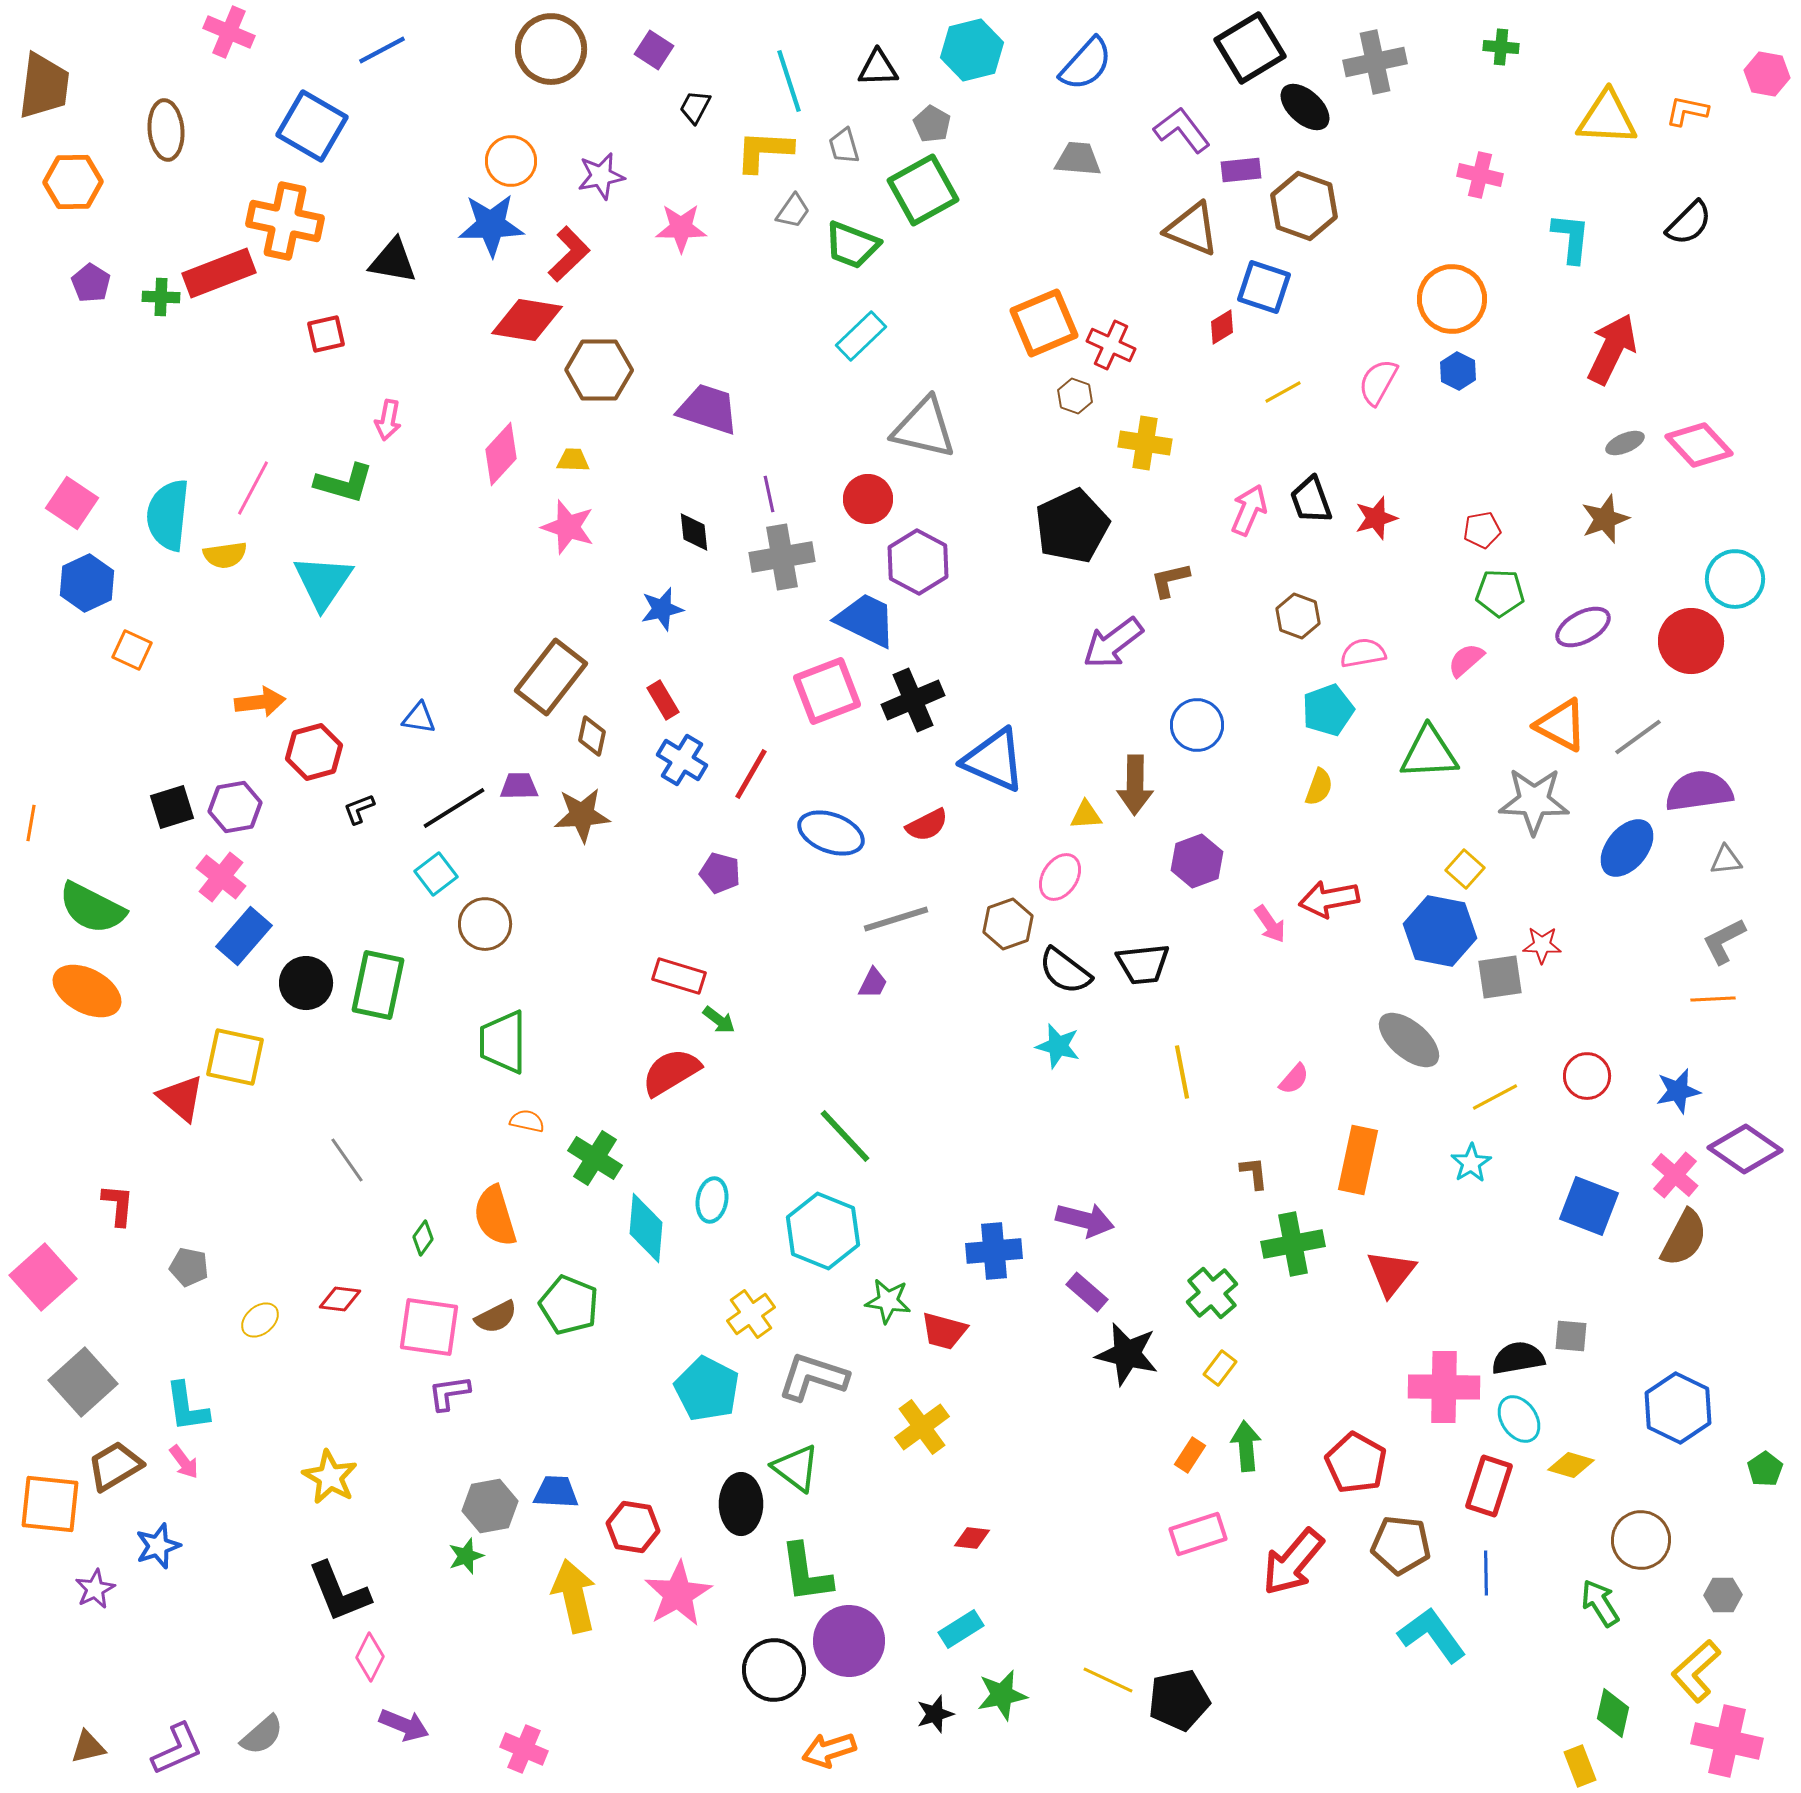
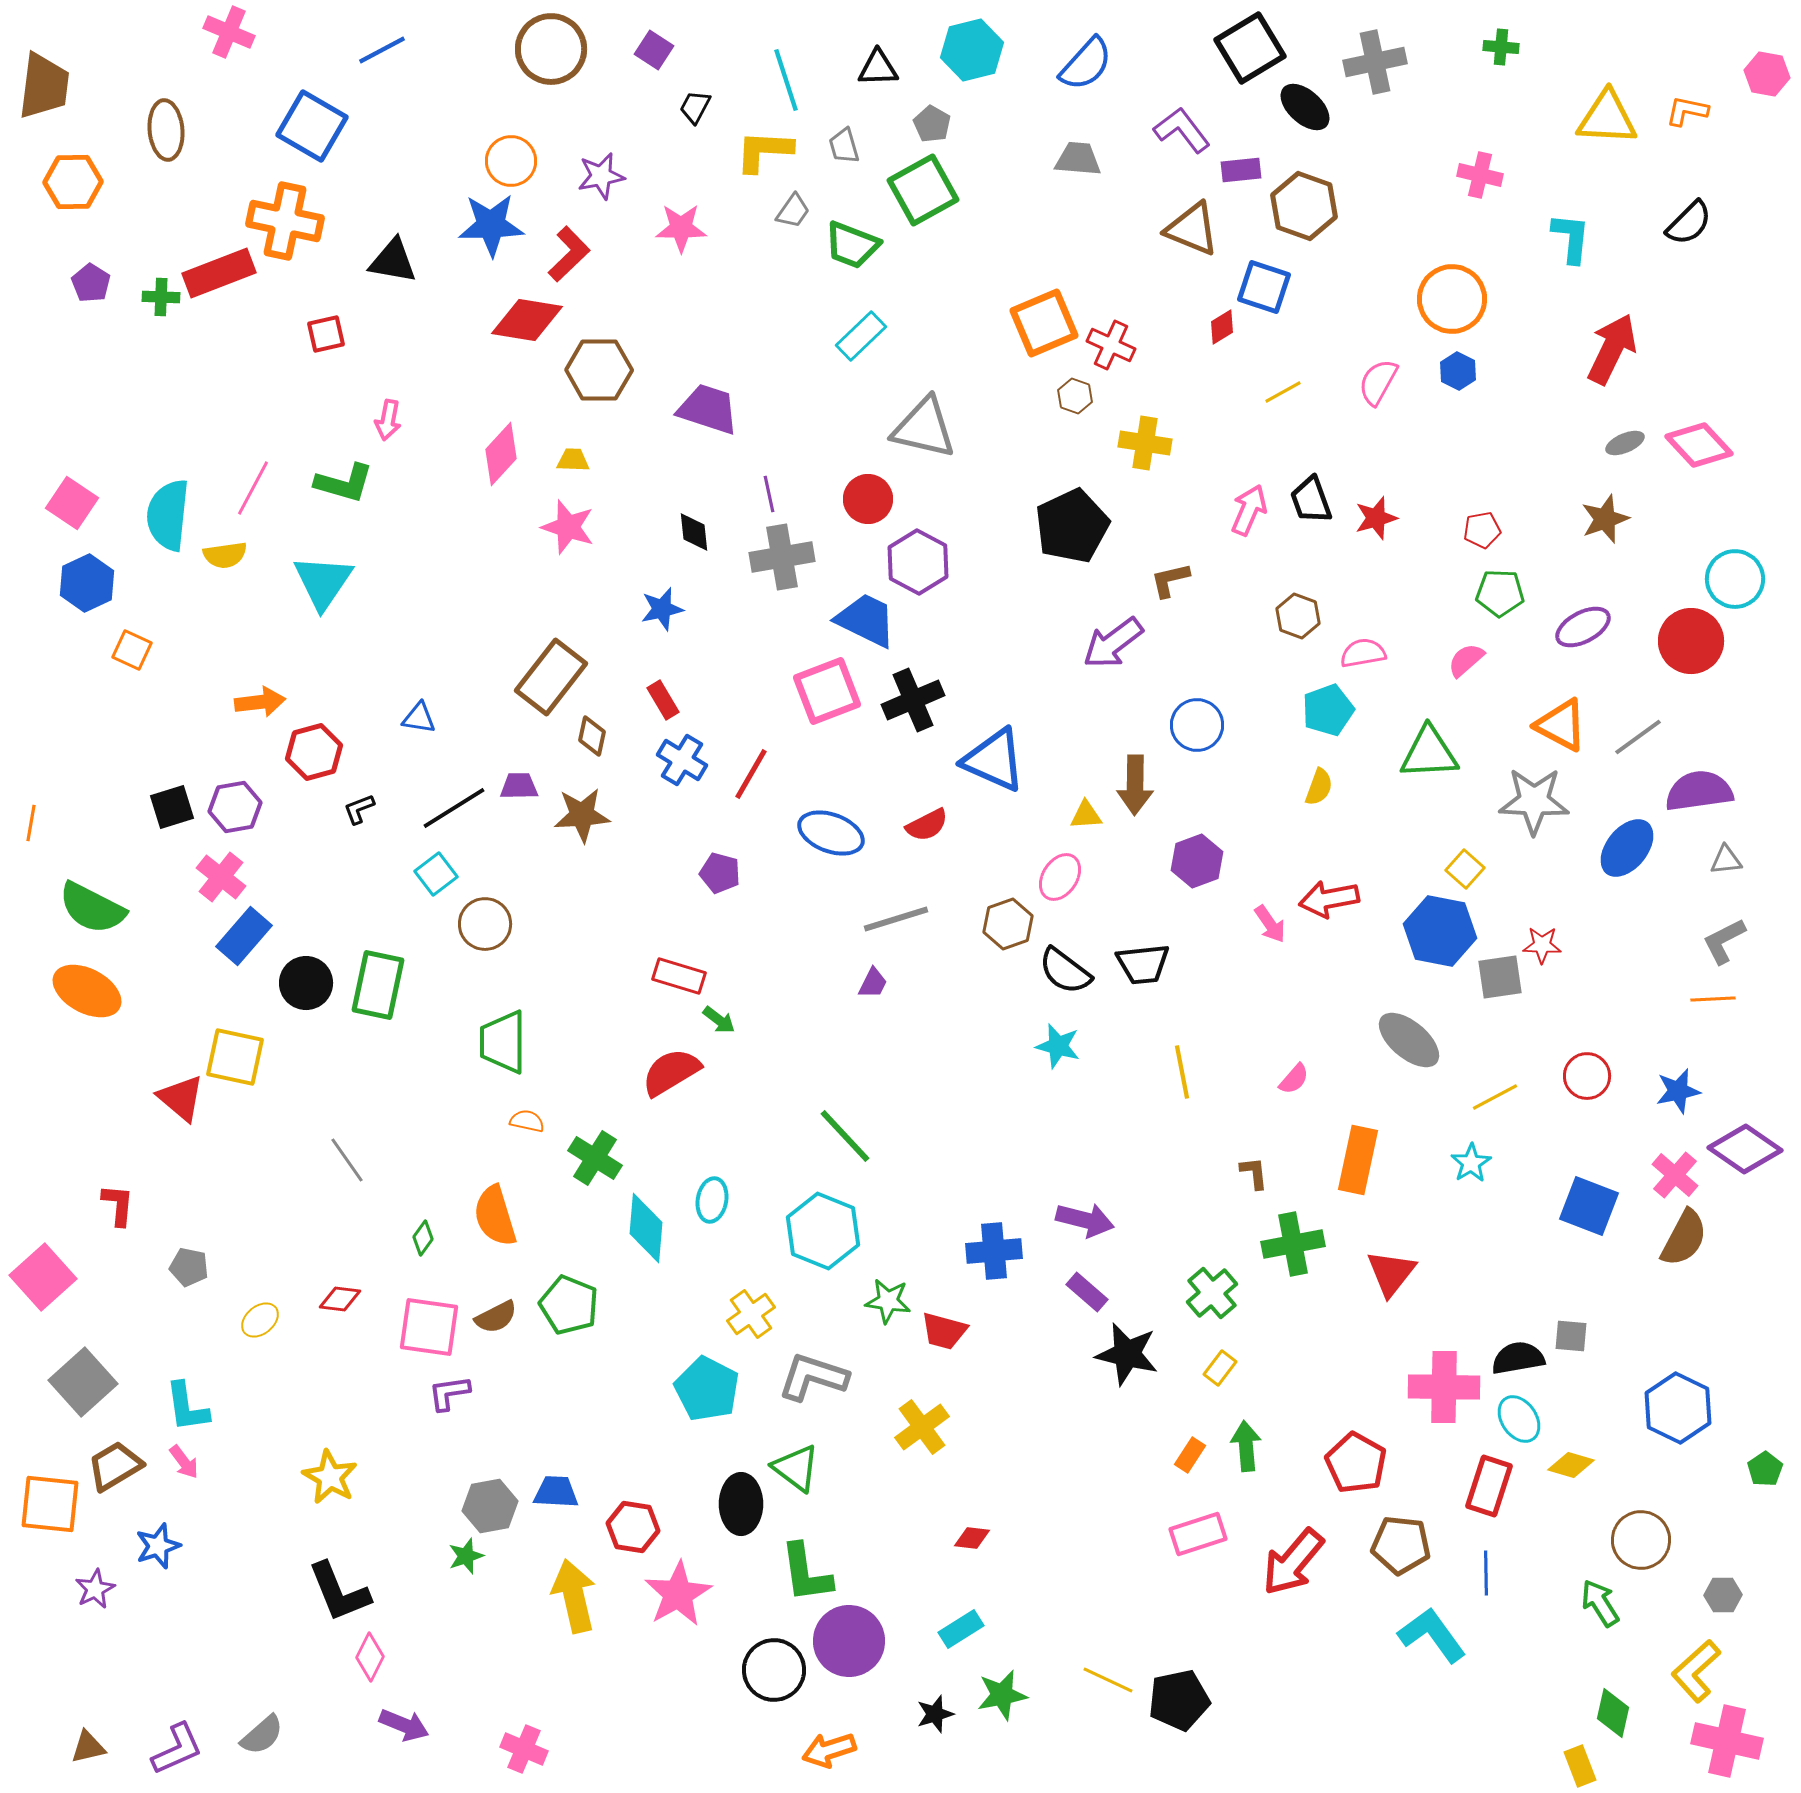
cyan line at (789, 81): moved 3 px left, 1 px up
